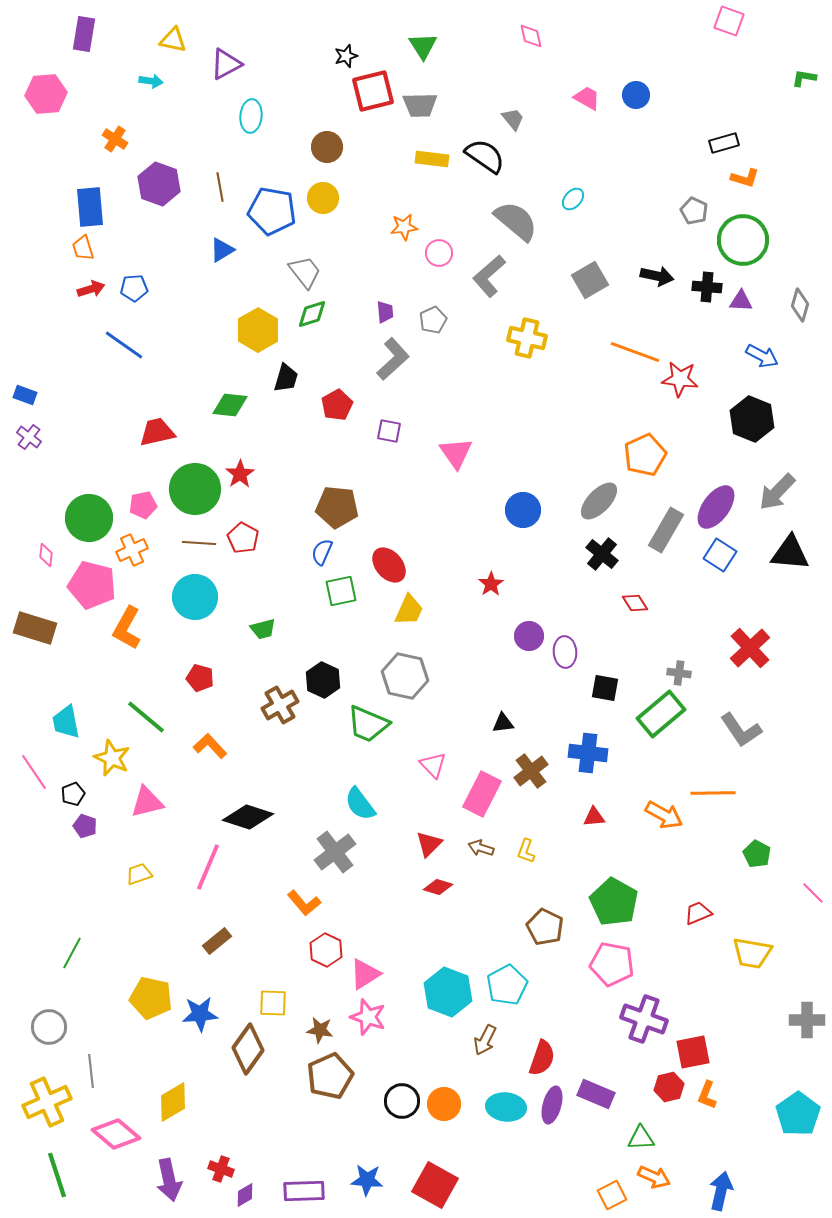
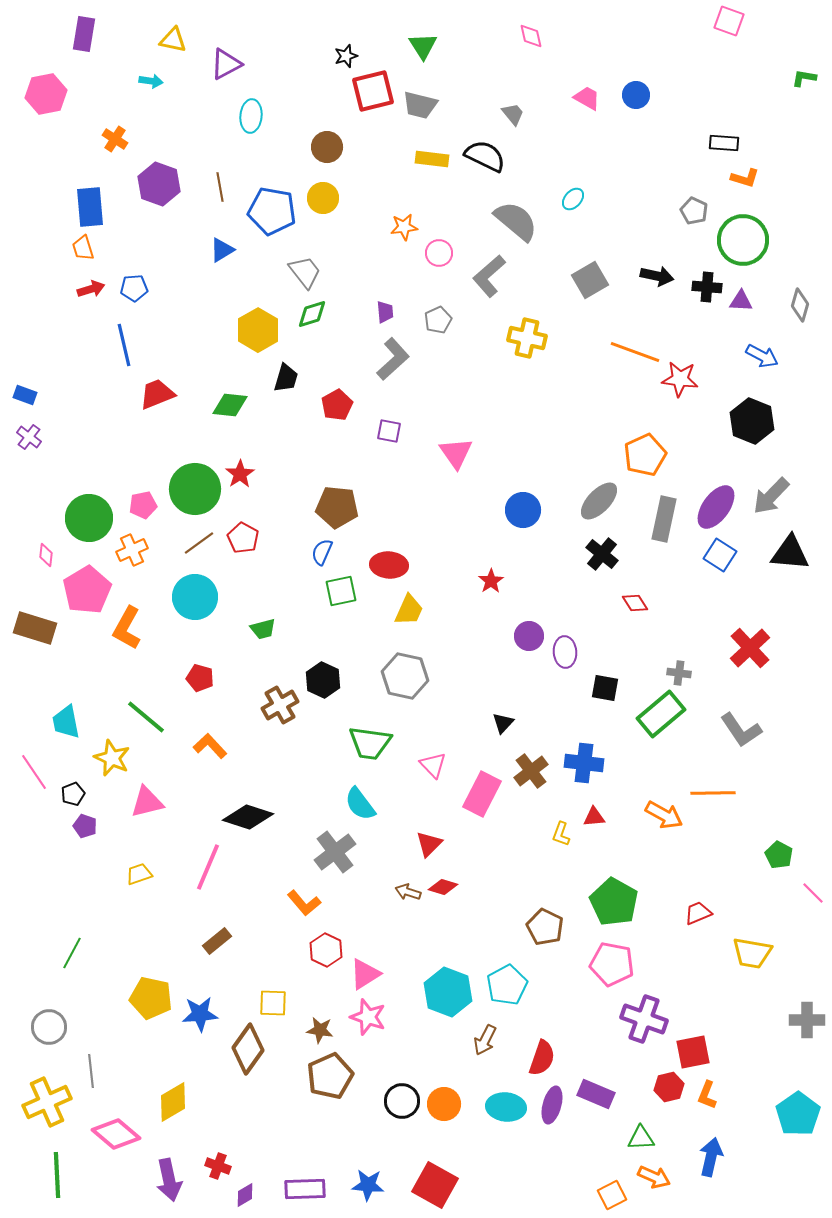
pink hexagon at (46, 94): rotated 6 degrees counterclockwise
gray trapezoid at (420, 105): rotated 15 degrees clockwise
gray trapezoid at (513, 119): moved 5 px up
black rectangle at (724, 143): rotated 20 degrees clockwise
black semicircle at (485, 156): rotated 9 degrees counterclockwise
gray pentagon at (433, 320): moved 5 px right
blue line at (124, 345): rotated 42 degrees clockwise
black hexagon at (752, 419): moved 2 px down
red trapezoid at (157, 432): moved 38 px up; rotated 9 degrees counterclockwise
gray arrow at (777, 492): moved 6 px left, 4 px down
gray rectangle at (666, 530): moved 2 px left, 11 px up; rotated 18 degrees counterclockwise
brown line at (199, 543): rotated 40 degrees counterclockwise
red ellipse at (389, 565): rotated 45 degrees counterclockwise
red star at (491, 584): moved 3 px up
pink pentagon at (92, 585): moved 5 px left, 5 px down; rotated 27 degrees clockwise
black triangle at (503, 723): rotated 40 degrees counterclockwise
green trapezoid at (368, 724): moved 2 px right, 19 px down; rotated 15 degrees counterclockwise
blue cross at (588, 753): moved 4 px left, 10 px down
brown arrow at (481, 848): moved 73 px left, 44 px down
yellow L-shape at (526, 851): moved 35 px right, 17 px up
green pentagon at (757, 854): moved 22 px right, 1 px down
red diamond at (438, 887): moved 5 px right
red cross at (221, 1169): moved 3 px left, 3 px up
green line at (57, 1175): rotated 15 degrees clockwise
blue star at (367, 1180): moved 1 px right, 5 px down
purple rectangle at (304, 1191): moved 1 px right, 2 px up
blue arrow at (721, 1191): moved 10 px left, 34 px up
